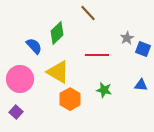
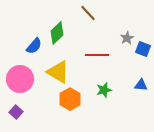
blue semicircle: rotated 84 degrees clockwise
green star: rotated 28 degrees counterclockwise
